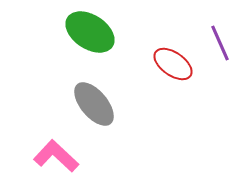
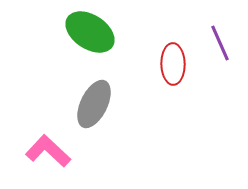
red ellipse: rotated 54 degrees clockwise
gray ellipse: rotated 66 degrees clockwise
pink L-shape: moved 8 px left, 5 px up
